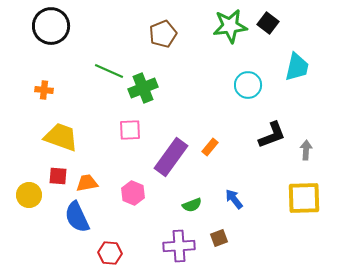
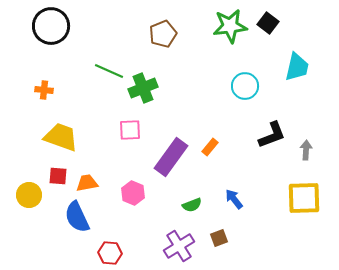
cyan circle: moved 3 px left, 1 px down
purple cross: rotated 28 degrees counterclockwise
